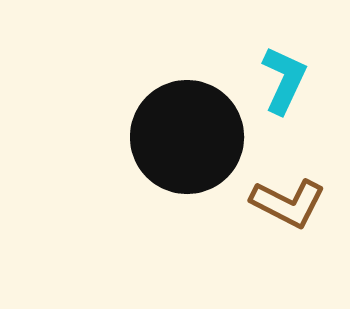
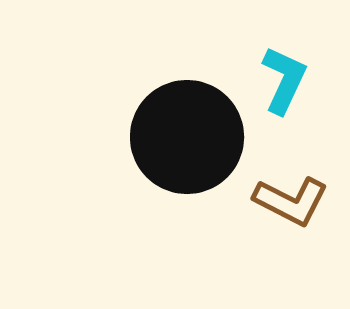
brown L-shape: moved 3 px right, 2 px up
